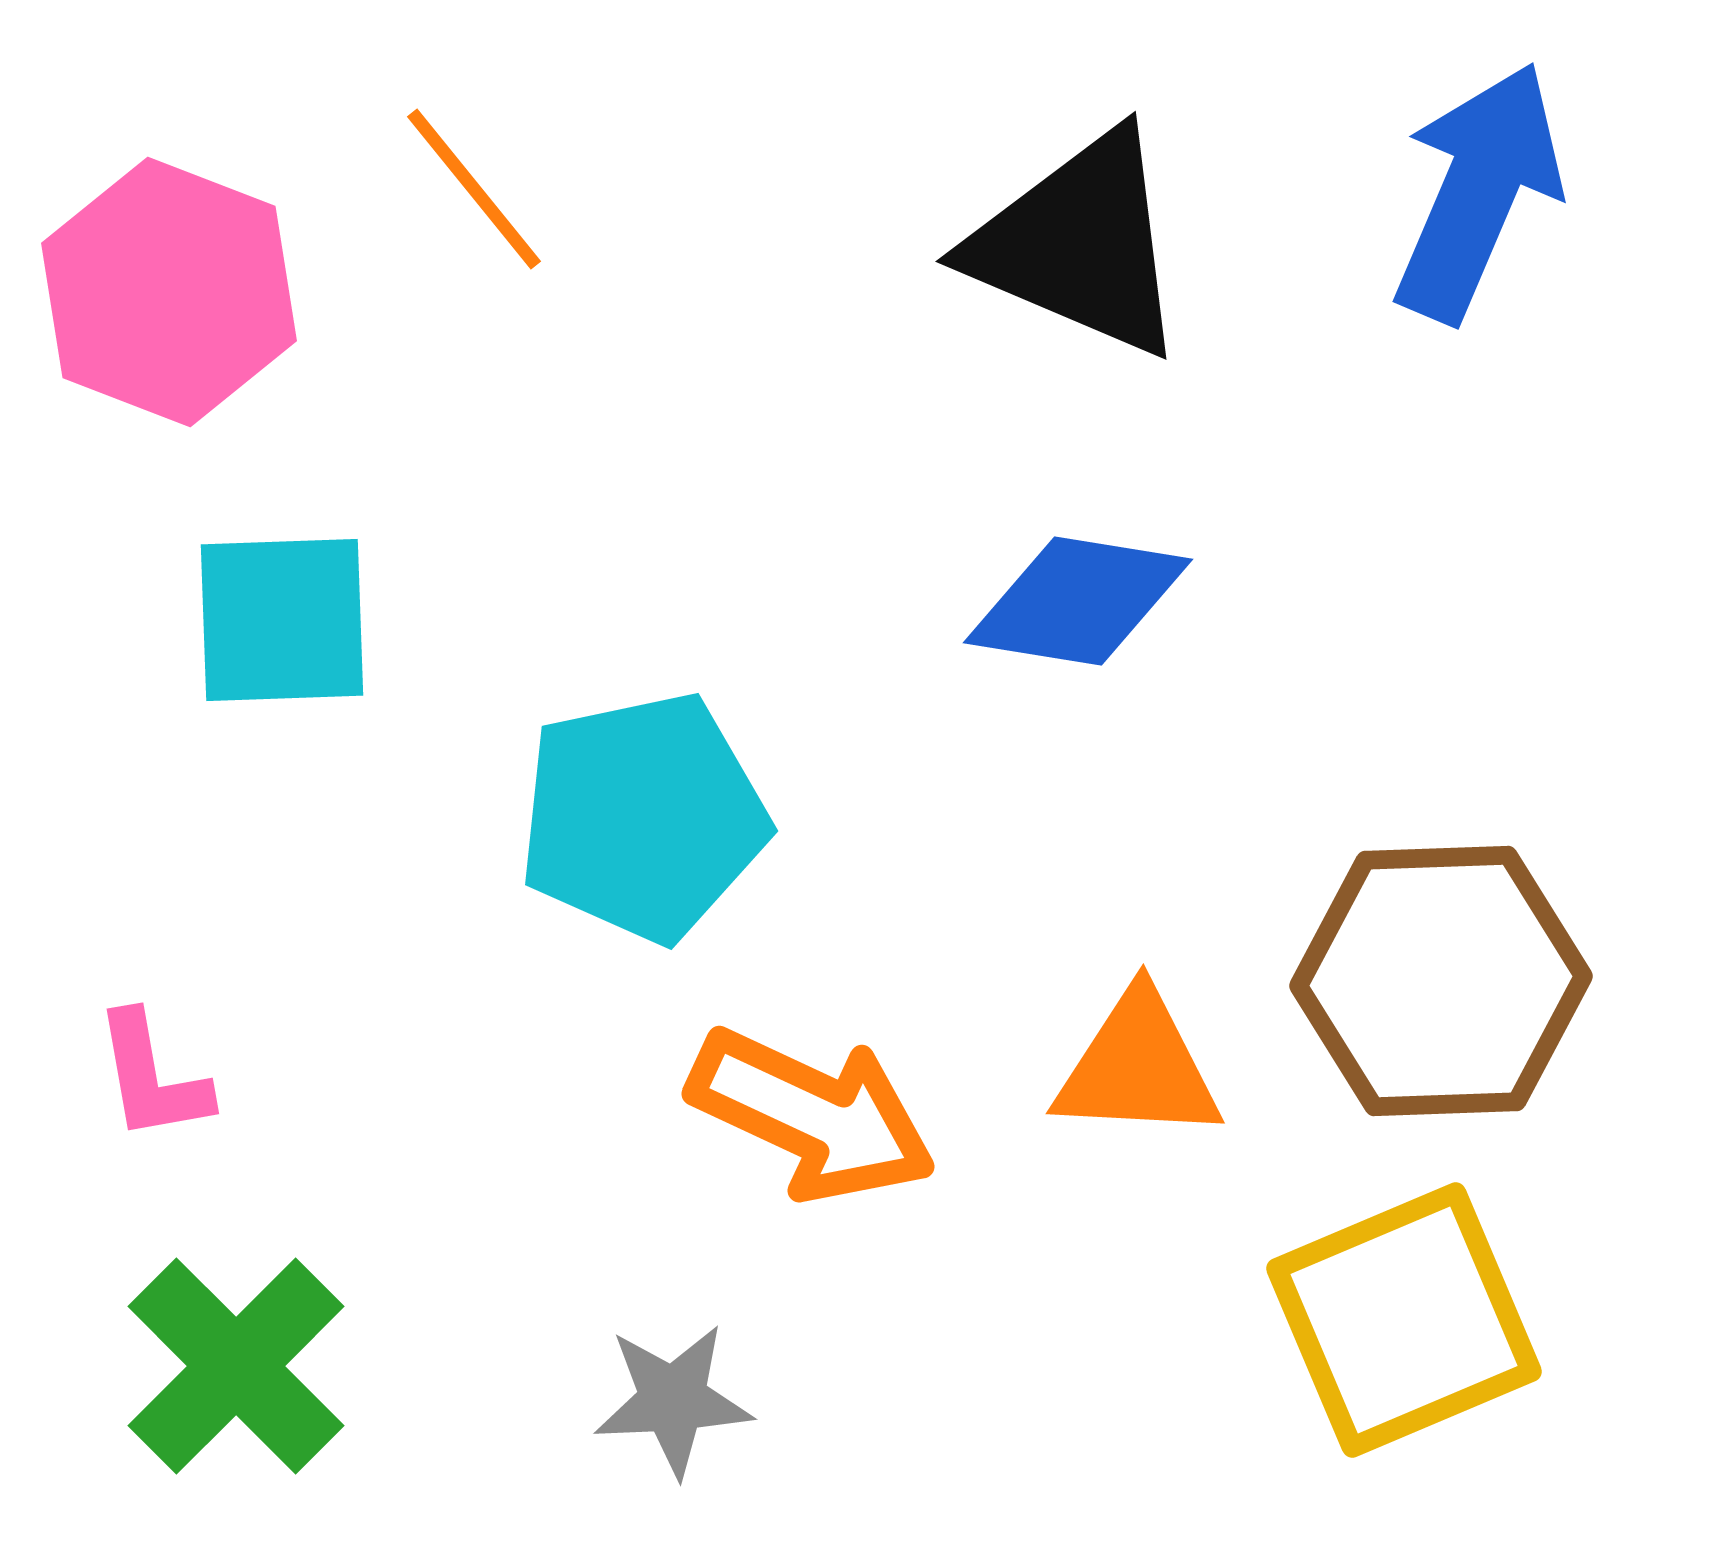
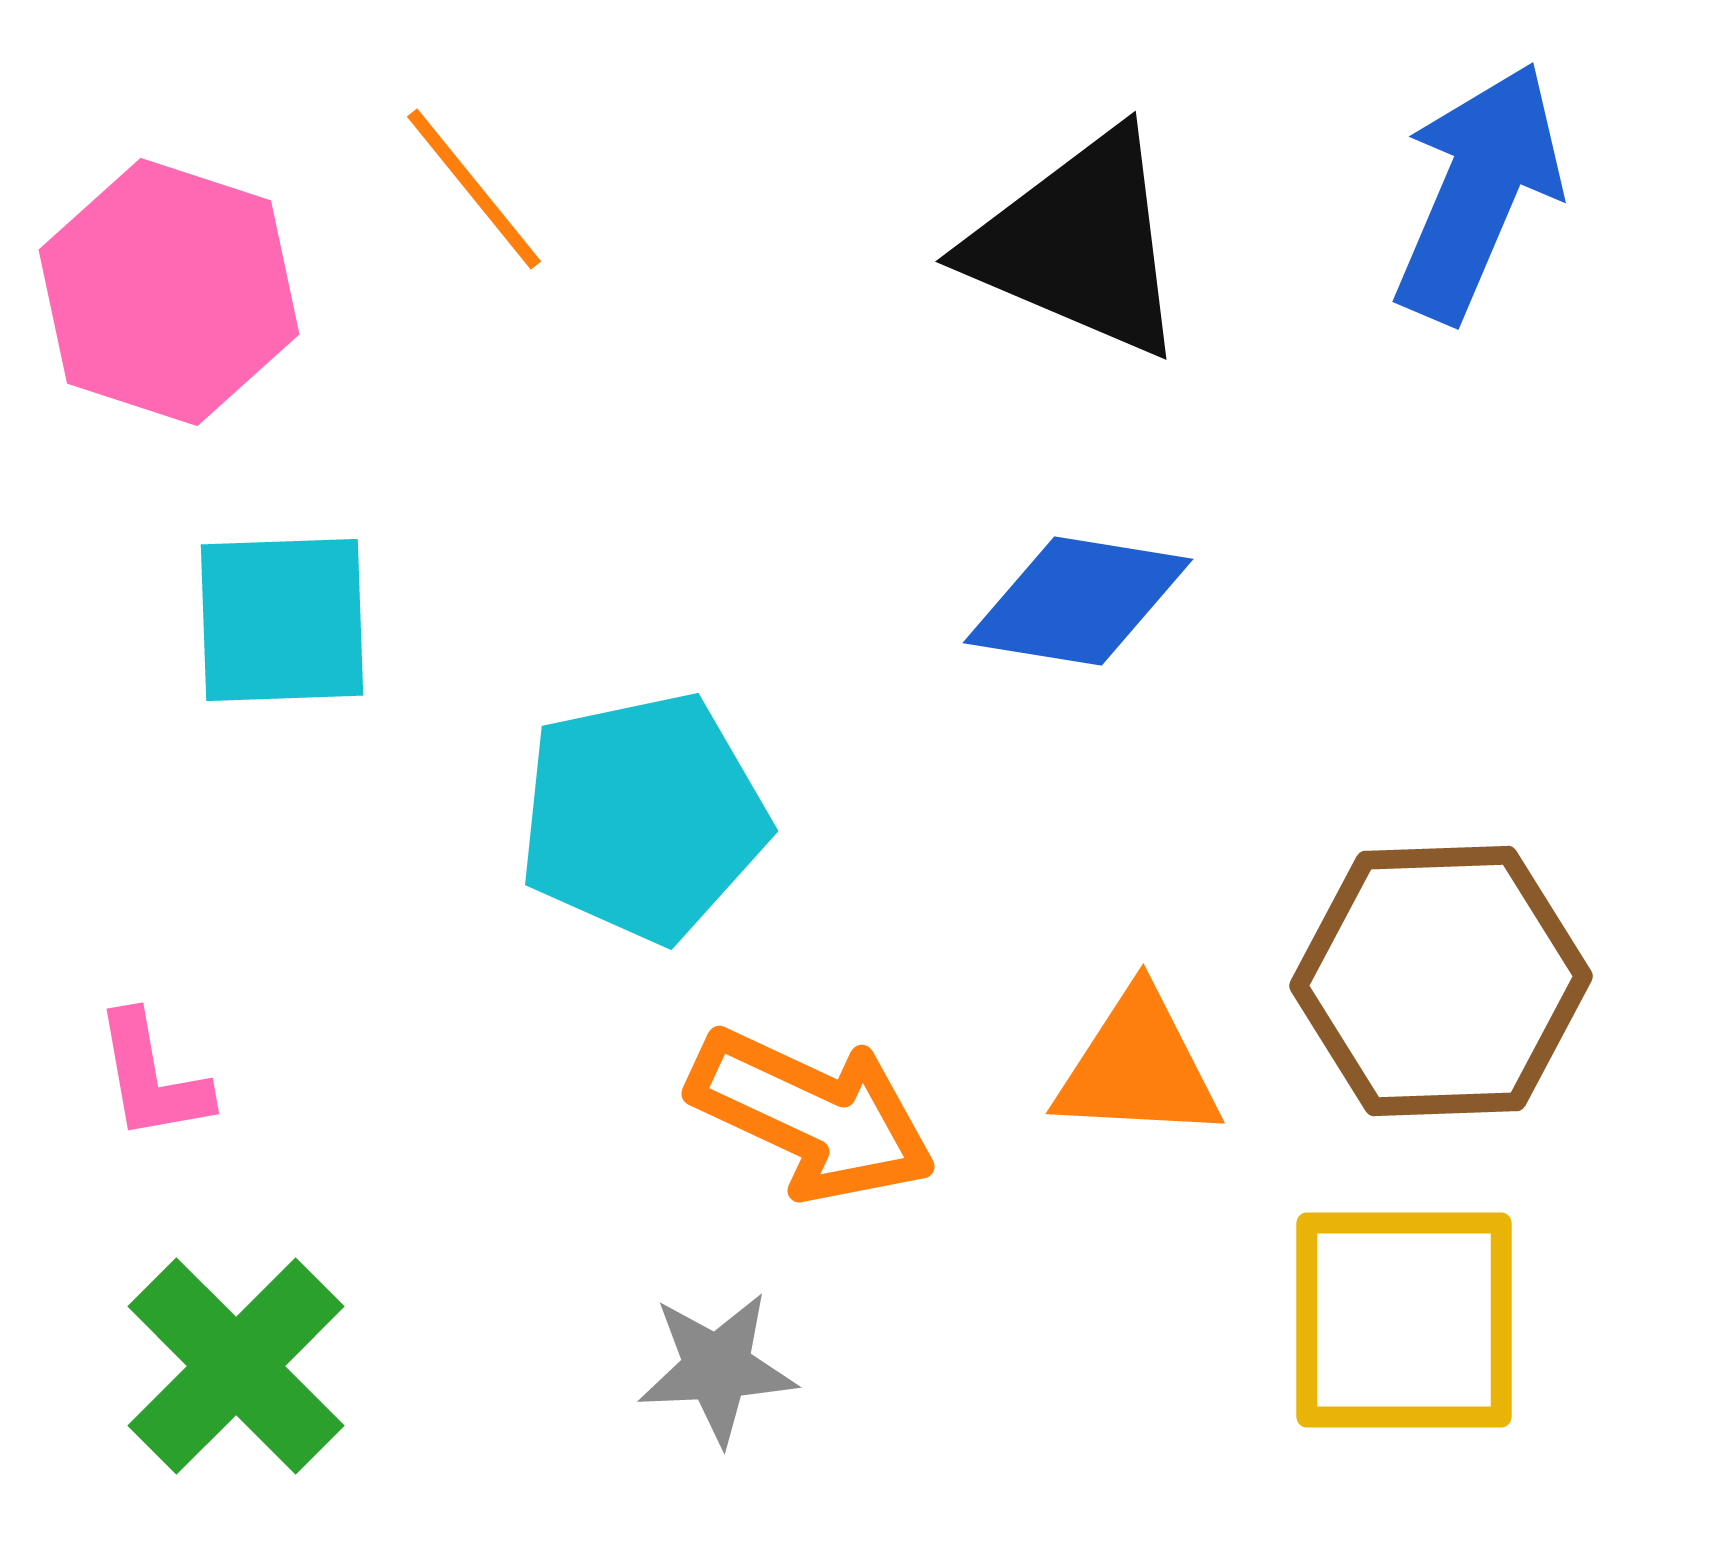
pink hexagon: rotated 3 degrees counterclockwise
yellow square: rotated 23 degrees clockwise
gray star: moved 44 px right, 32 px up
